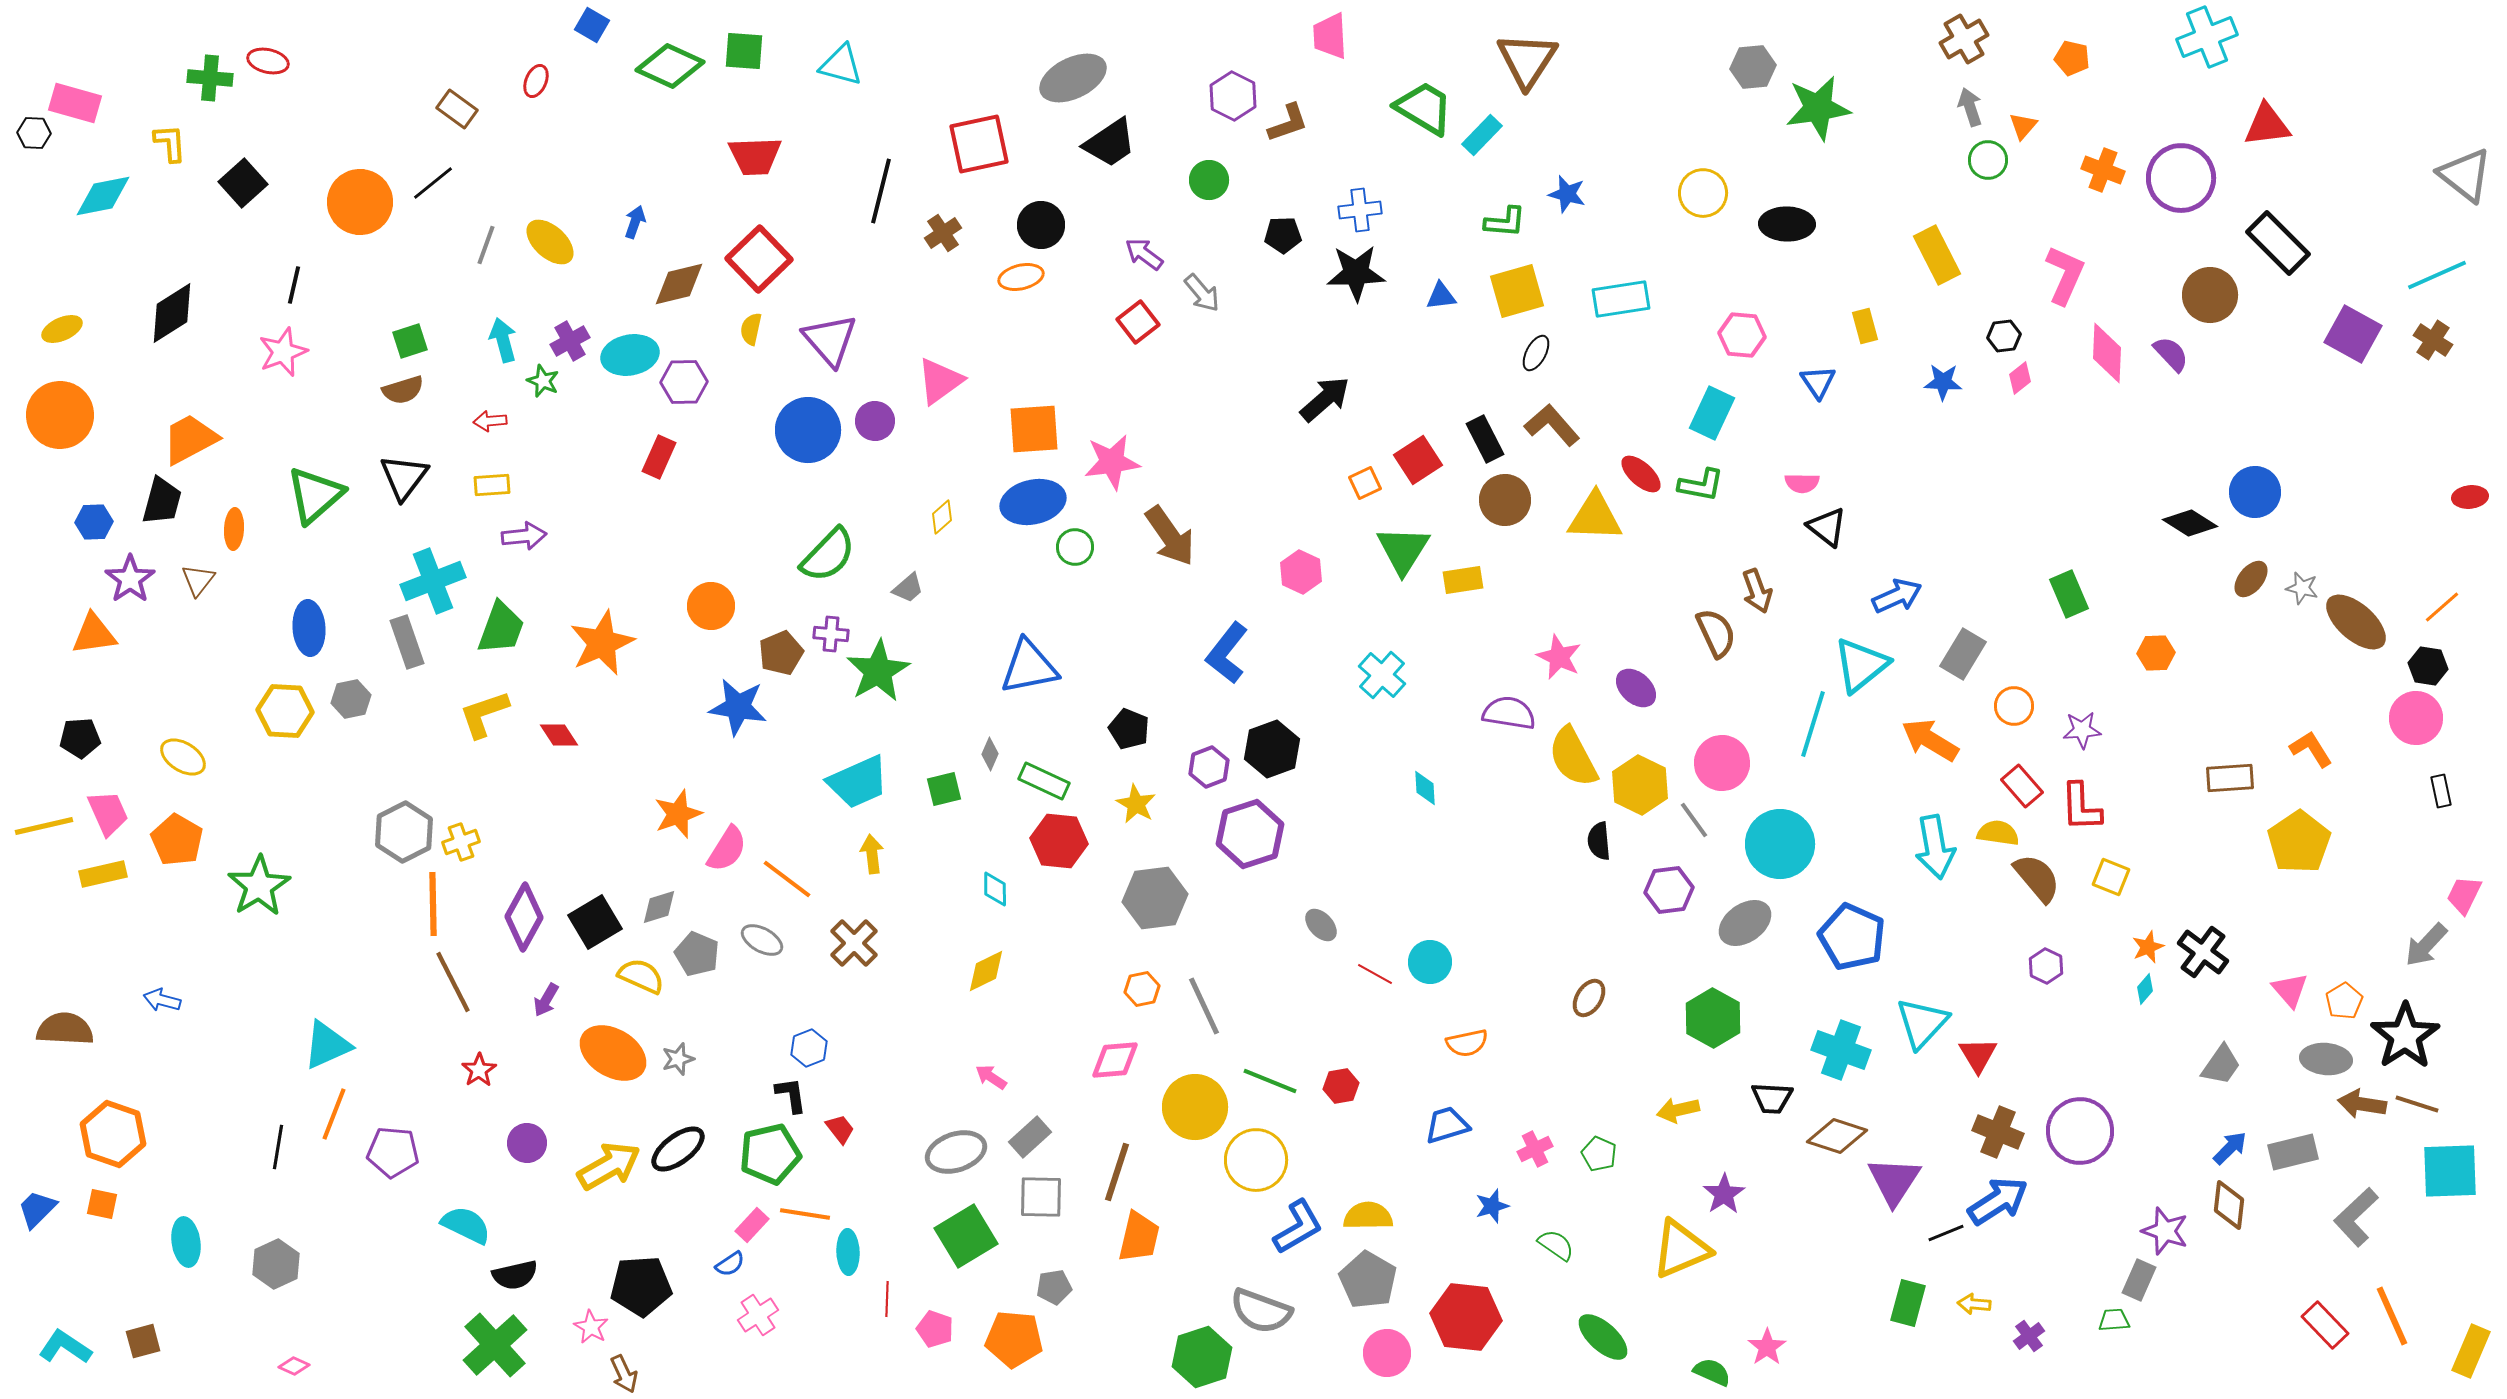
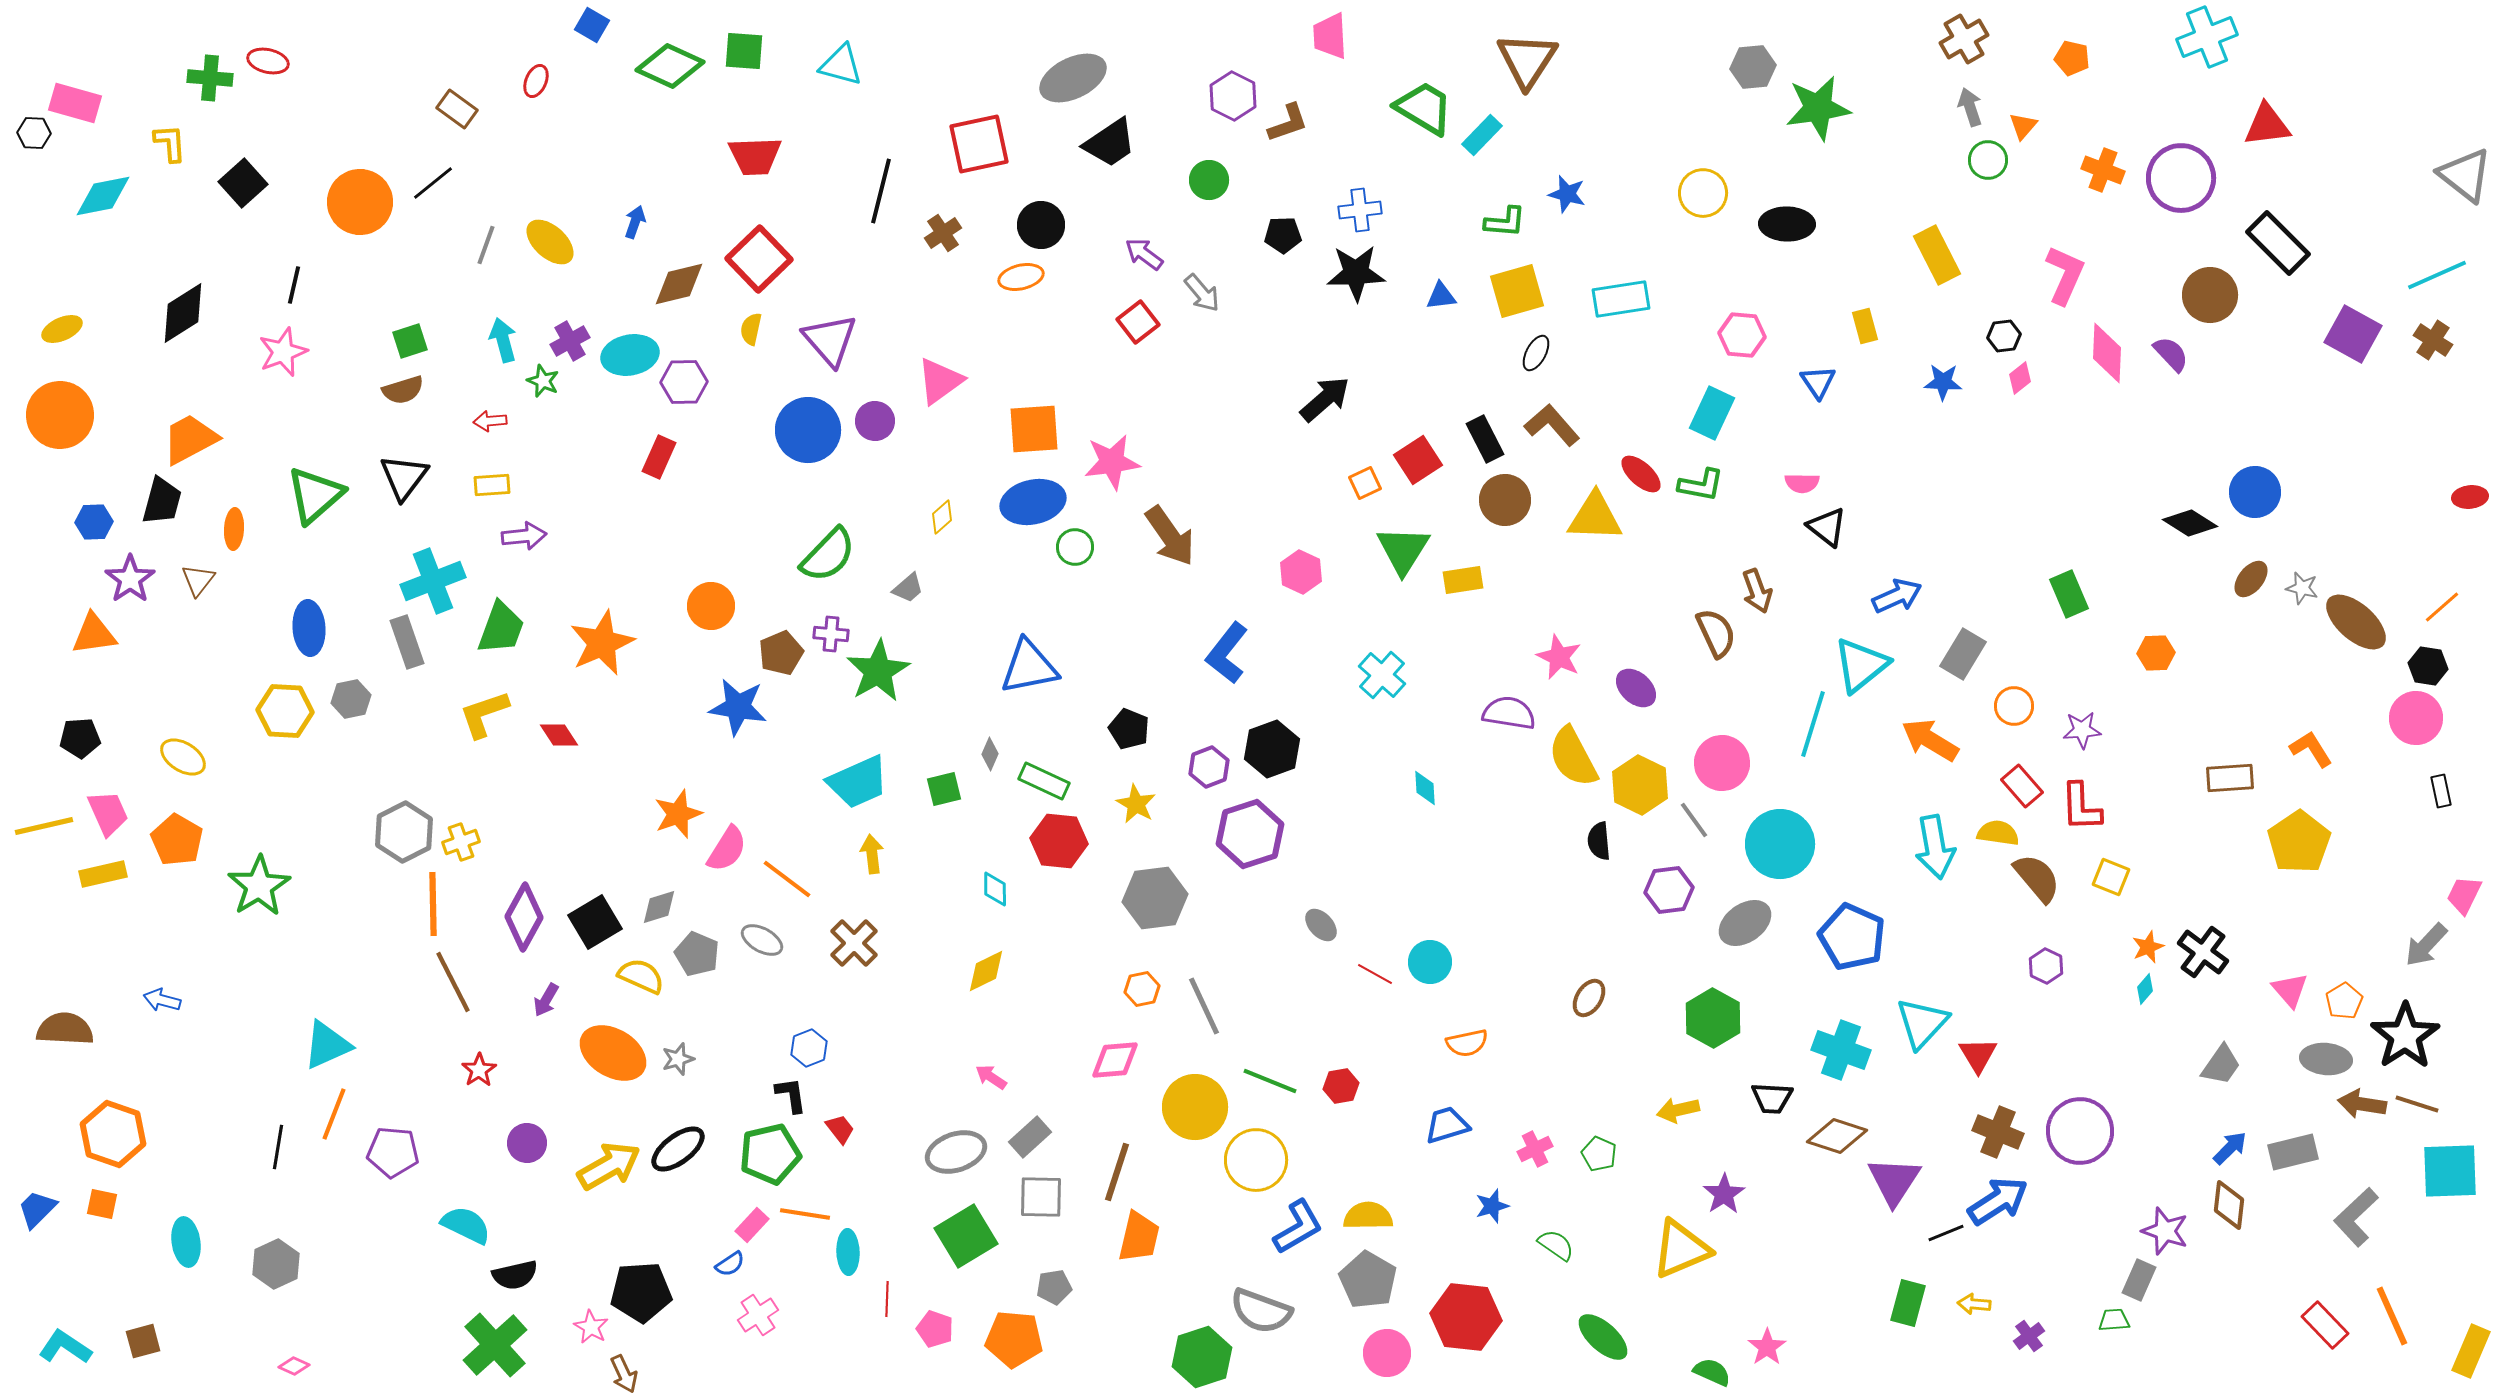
black diamond at (172, 313): moved 11 px right
black pentagon at (641, 1286): moved 6 px down
